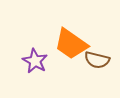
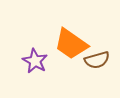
brown semicircle: rotated 30 degrees counterclockwise
